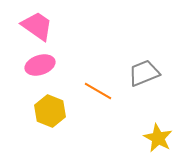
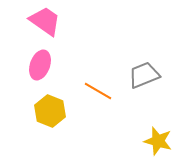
pink trapezoid: moved 8 px right, 5 px up
pink ellipse: rotated 52 degrees counterclockwise
gray trapezoid: moved 2 px down
yellow star: moved 3 px down; rotated 12 degrees counterclockwise
